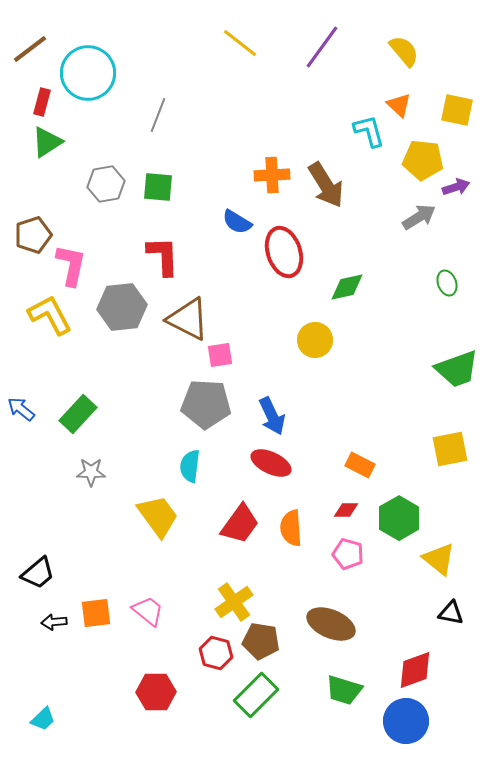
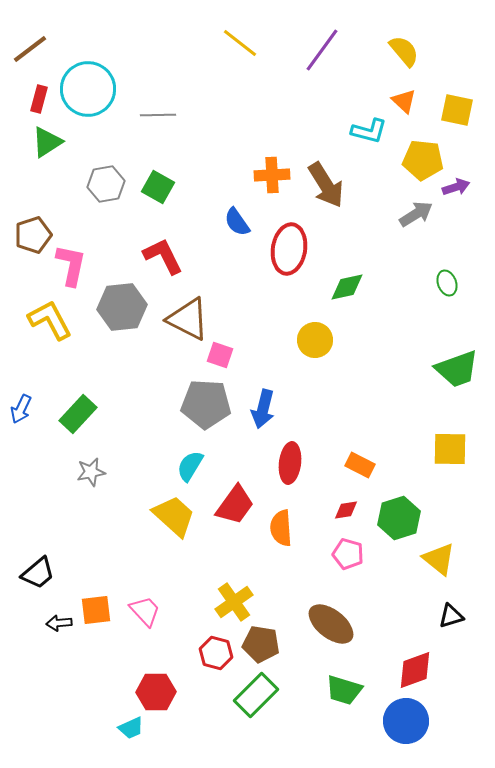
purple line at (322, 47): moved 3 px down
cyan circle at (88, 73): moved 16 px down
red rectangle at (42, 102): moved 3 px left, 3 px up
orange triangle at (399, 105): moved 5 px right, 4 px up
gray line at (158, 115): rotated 68 degrees clockwise
cyan L-shape at (369, 131): rotated 120 degrees clockwise
green square at (158, 187): rotated 24 degrees clockwise
gray arrow at (419, 217): moved 3 px left, 3 px up
blue semicircle at (237, 222): rotated 24 degrees clockwise
red ellipse at (284, 252): moved 5 px right, 3 px up; rotated 27 degrees clockwise
red L-shape at (163, 256): rotated 24 degrees counterclockwise
yellow L-shape at (50, 315): moved 5 px down
pink square at (220, 355): rotated 28 degrees clockwise
blue arrow at (21, 409): rotated 104 degrees counterclockwise
blue arrow at (272, 416): moved 9 px left, 7 px up; rotated 39 degrees clockwise
yellow square at (450, 449): rotated 12 degrees clockwise
red ellipse at (271, 463): moved 19 px right; rotated 72 degrees clockwise
cyan semicircle at (190, 466): rotated 24 degrees clockwise
gray star at (91, 472): rotated 12 degrees counterclockwise
red diamond at (346, 510): rotated 10 degrees counterclockwise
yellow trapezoid at (158, 516): moved 16 px right; rotated 12 degrees counterclockwise
green hexagon at (399, 518): rotated 12 degrees clockwise
red trapezoid at (240, 524): moved 5 px left, 19 px up
orange semicircle at (291, 528): moved 10 px left
pink trapezoid at (148, 611): moved 3 px left; rotated 8 degrees clockwise
orange square at (96, 613): moved 3 px up
black triangle at (451, 613): moved 3 px down; rotated 28 degrees counterclockwise
black arrow at (54, 622): moved 5 px right, 1 px down
brown ellipse at (331, 624): rotated 15 degrees clockwise
brown pentagon at (261, 641): moved 3 px down
cyan trapezoid at (43, 719): moved 88 px right, 9 px down; rotated 20 degrees clockwise
